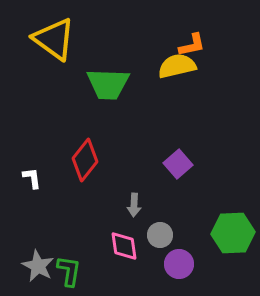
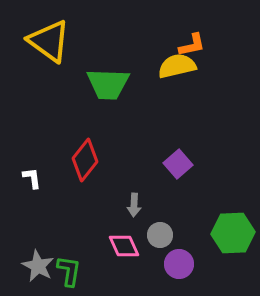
yellow triangle: moved 5 px left, 2 px down
pink diamond: rotated 16 degrees counterclockwise
